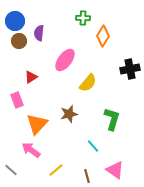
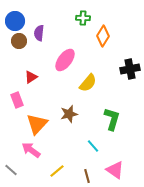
yellow line: moved 1 px right, 1 px down
